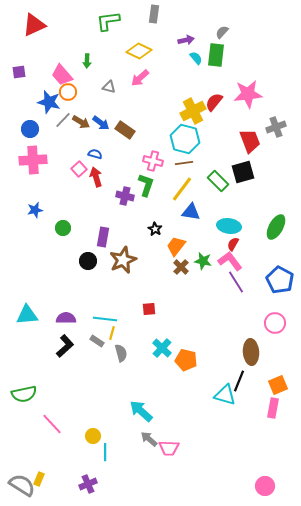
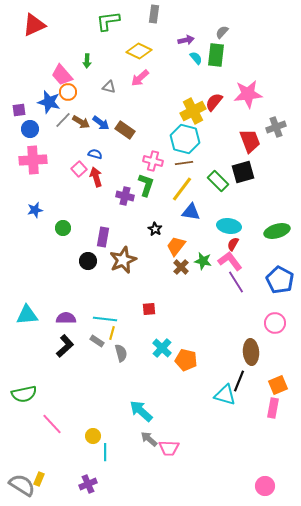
purple square at (19, 72): moved 38 px down
green ellipse at (276, 227): moved 1 px right, 4 px down; rotated 45 degrees clockwise
